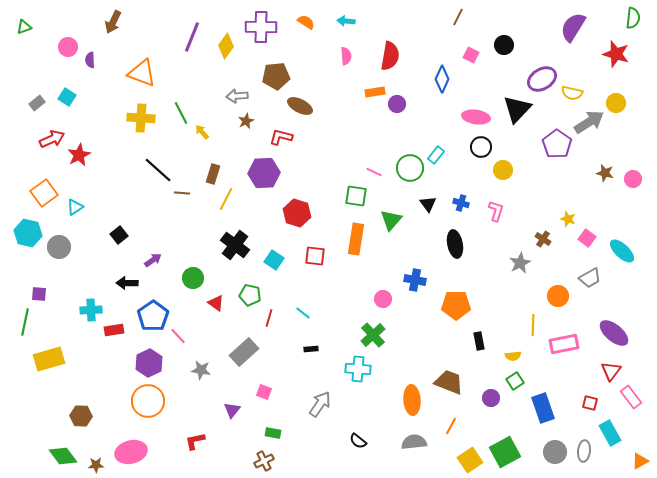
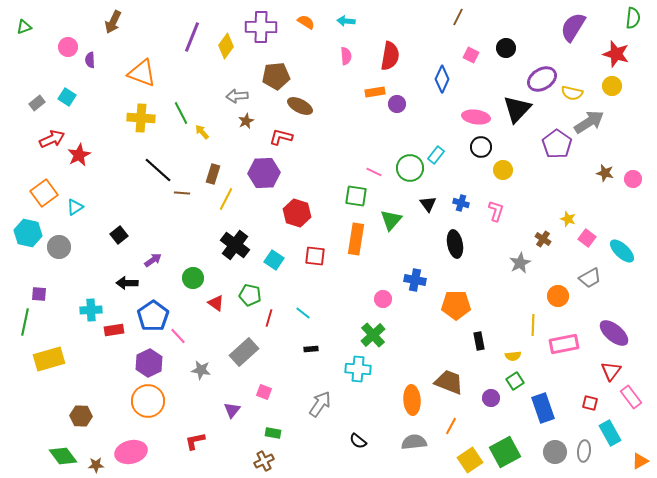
black circle at (504, 45): moved 2 px right, 3 px down
yellow circle at (616, 103): moved 4 px left, 17 px up
